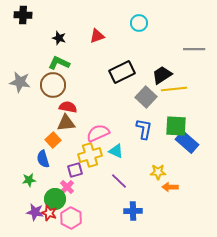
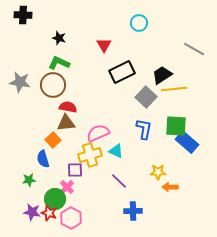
red triangle: moved 7 px right, 9 px down; rotated 42 degrees counterclockwise
gray line: rotated 30 degrees clockwise
purple square: rotated 14 degrees clockwise
purple star: moved 3 px left
